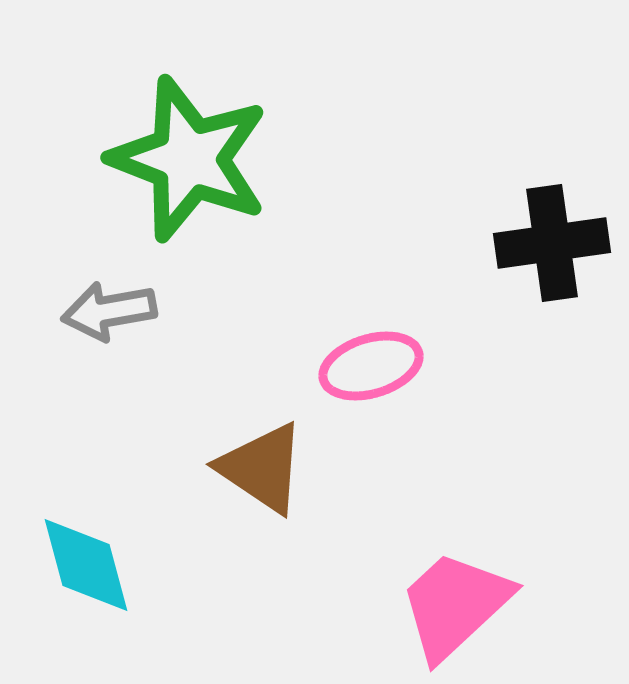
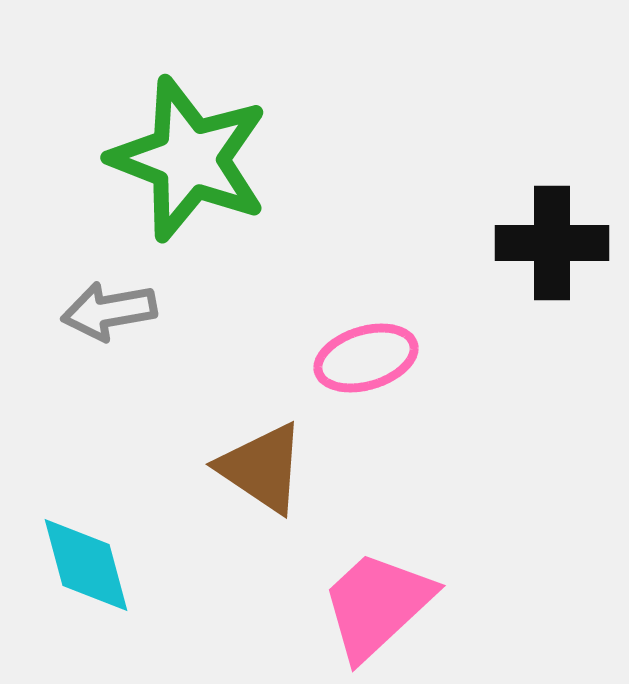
black cross: rotated 8 degrees clockwise
pink ellipse: moved 5 px left, 8 px up
pink trapezoid: moved 78 px left
